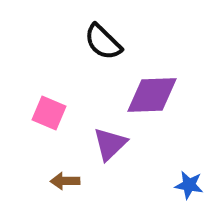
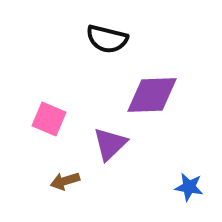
black semicircle: moved 4 px right, 3 px up; rotated 30 degrees counterclockwise
pink square: moved 6 px down
brown arrow: rotated 16 degrees counterclockwise
blue star: moved 2 px down
